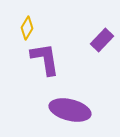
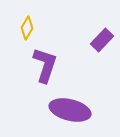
purple L-shape: moved 6 px down; rotated 27 degrees clockwise
